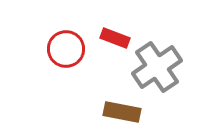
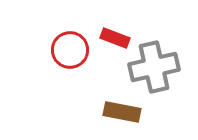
red circle: moved 4 px right, 1 px down
gray cross: moved 3 px left; rotated 21 degrees clockwise
